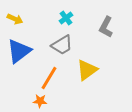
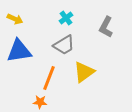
gray trapezoid: moved 2 px right
blue triangle: rotated 28 degrees clockwise
yellow triangle: moved 3 px left, 2 px down
orange line: rotated 10 degrees counterclockwise
orange star: moved 1 px down
